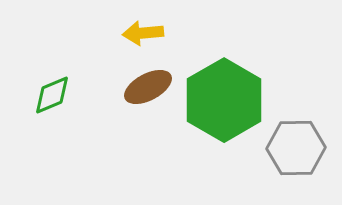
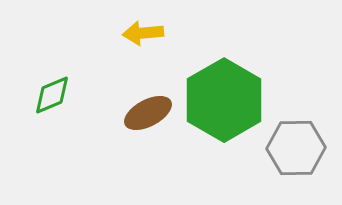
brown ellipse: moved 26 px down
